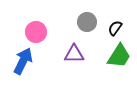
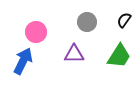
black semicircle: moved 9 px right, 8 px up
